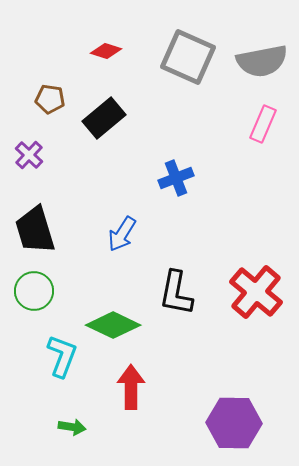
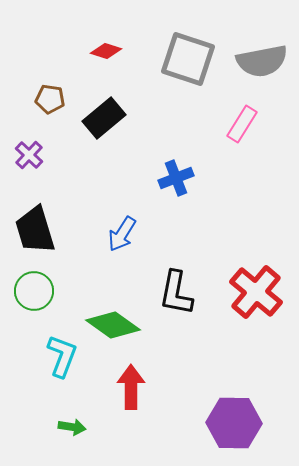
gray square: moved 2 px down; rotated 6 degrees counterclockwise
pink rectangle: moved 21 px left; rotated 9 degrees clockwise
green diamond: rotated 10 degrees clockwise
